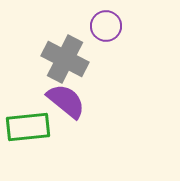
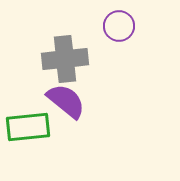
purple circle: moved 13 px right
gray cross: rotated 33 degrees counterclockwise
